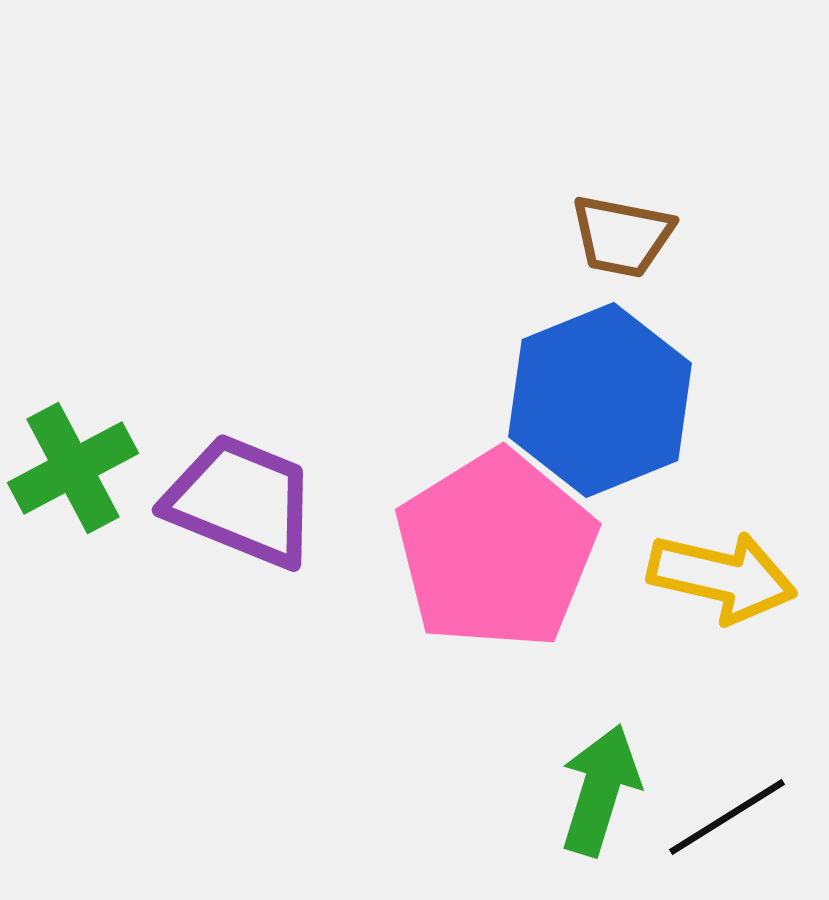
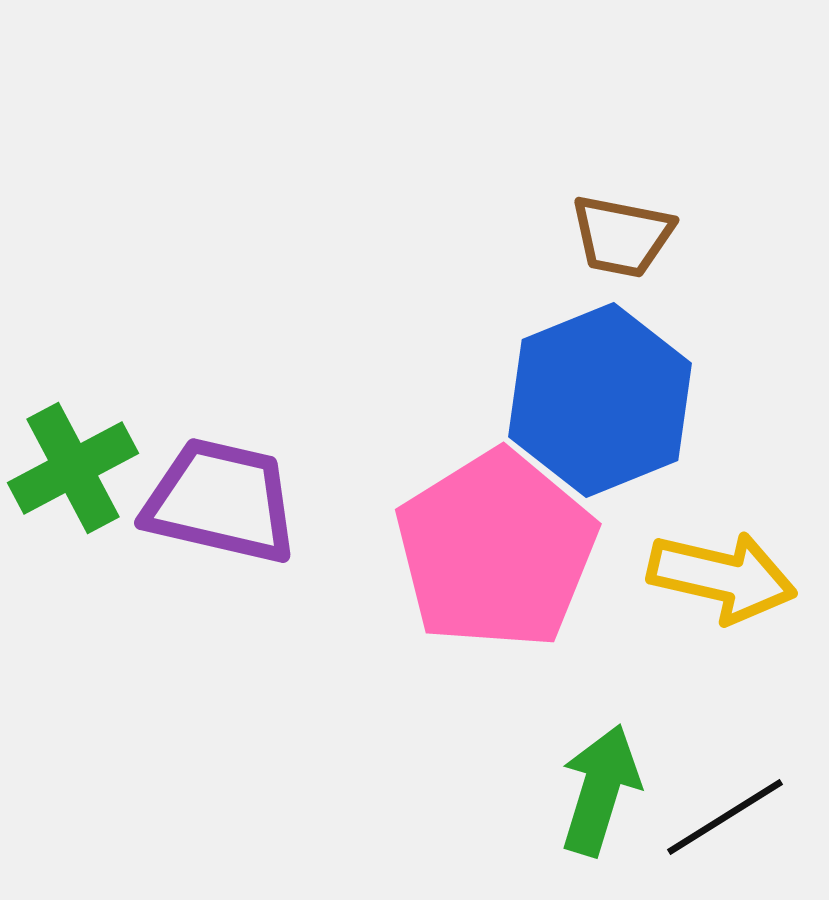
purple trapezoid: moved 20 px left; rotated 9 degrees counterclockwise
black line: moved 2 px left
